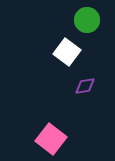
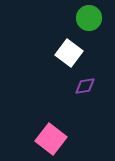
green circle: moved 2 px right, 2 px up
white square: moved 2 px right, 1 px down
